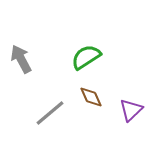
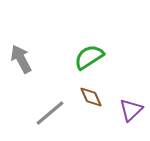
green semicircle: moved 3 px right
